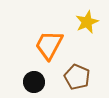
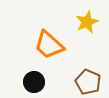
orange trapezoid: rotated 76 degrees counterclockwise
brown pentagon: moved 11 px right, 5 px down
